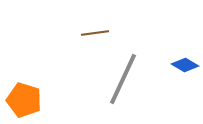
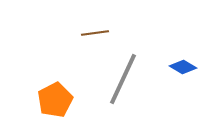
blue diamond: moved 2 px left, 2 px down
orange pentagon: moved 31 px right; rotated 28 degrees clockwise
